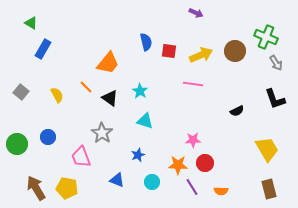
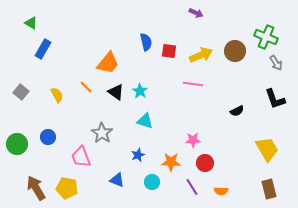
black triangle: moved 6 px right, 6 px up
orange star: moved 7 px left, 3 px up
